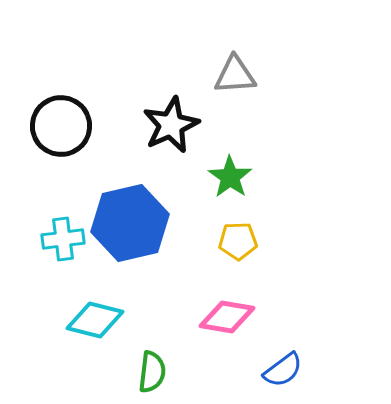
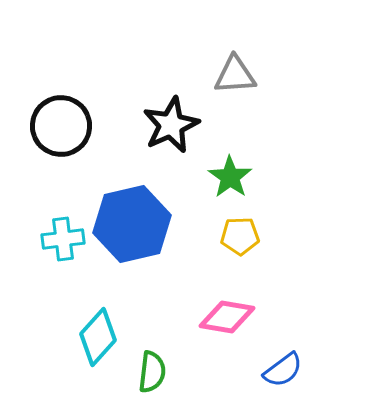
blue hexagon: moved 2 px right, 1 px down
yellow pentagon: moved 2 px right, 5 px up
cyan diamond: moved 3 px right, 17 px down; rotated 62 degrees counterclockwise
